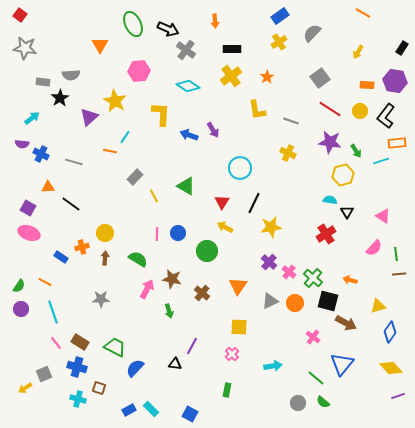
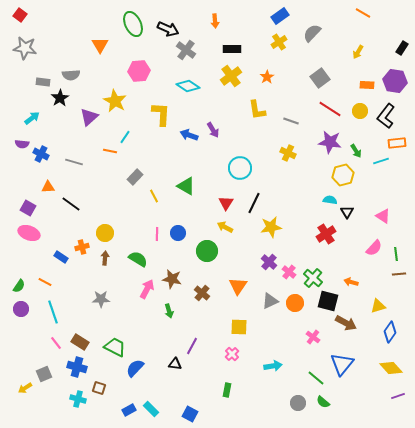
red triangle at (222, 202): moved 4 px right, 1 px down
orange arrow at (350, 280): moved 1 px right, 2 px down
